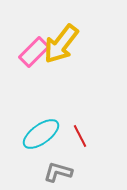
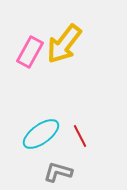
yellow arrow: moved 3 px right
pink rectangle: moved 4 px left; rotated 16 degrees counterclockwise
